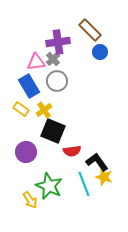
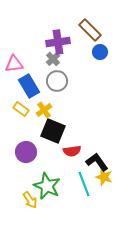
pink triangle: moved 22 px left, 2 px down
green star: moved 2 px left
